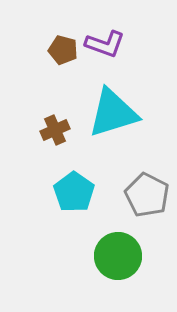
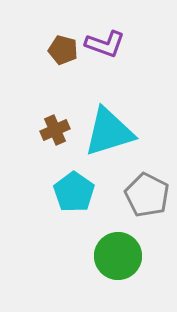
cyan triangle: moved 4 px left, 19 px down
